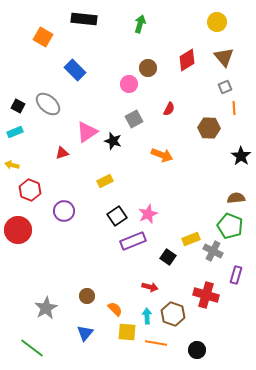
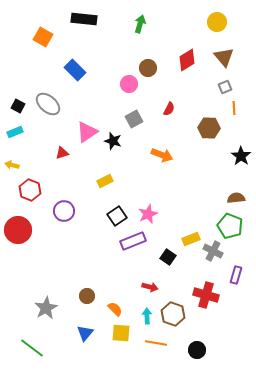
yellow square at (127, 332): moved 6 px left, 1 px down
